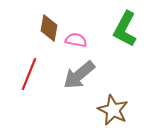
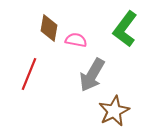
green L-shape: rotated 9 degrees clockwise
gray arrow: moved 13 px right; rotated 20 degrees counterclockwise
brown star: moved 1 px right, 1 px down; rotated 20 degrees clockwise
